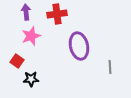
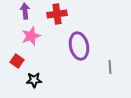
purple arrow: moved 1 px left, 1 px up
black star: moved 3 px right, 1 px down
